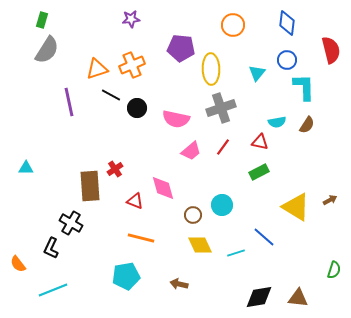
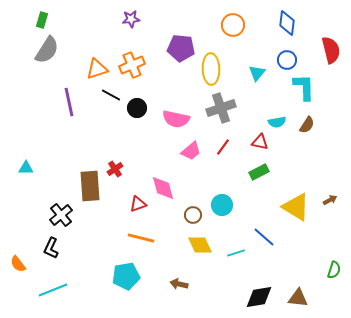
red triangle at (135, 201): moved 3 px right, 3 px down; rotated 42 degrees counterclockwise
black cross at (71, 223): moved 10 px left, 8 px up; rotated 20 degrees clockwise
